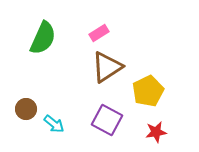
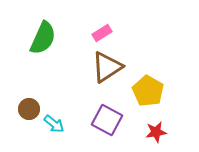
pink rectangle: moved 3 px right
yellow pentagon: rotated 16 degrees counterclockwise
brown circle: moved 3 px right
